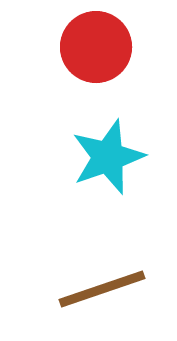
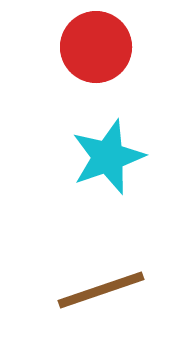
brown line: moved 1 px left, 1 px down
